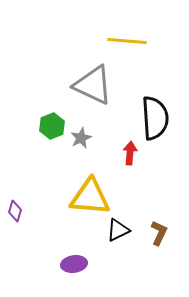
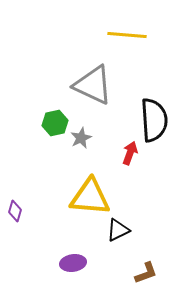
yellow line: moved 6 px up
black semicircle: moved 1 px left, 2 px down
green hexagon: moved 3 px right, 3 px up; rotated 10 degrees clockwise
red arrow: rotated 15 degrees clockwise
brown L-shape: moved 13 px left, 40 px down; rotated 45 degrees clockwise
purple ellipse: moved 1 px left, 1 px up
